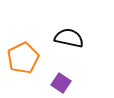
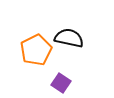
orange pentagon: moved 13 px right, 8 px up
